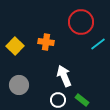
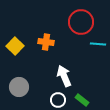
cyan line: rotated 42 degrees clockwise
gray circle: moved 2 px down
